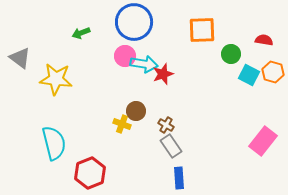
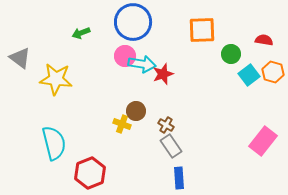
blue circle: moved 1 px left
cyan arrow: moved 2 px left
cyan square: rotated 25 degrees clockwise
